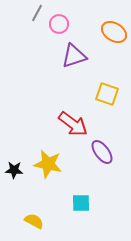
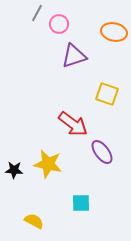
orange ellipse: rotated 20 degrees counterclockwise
